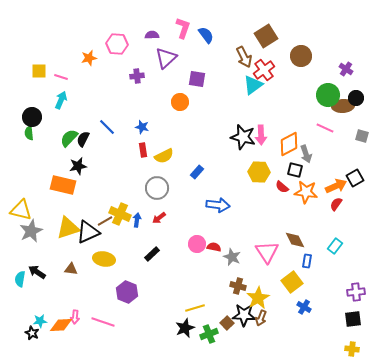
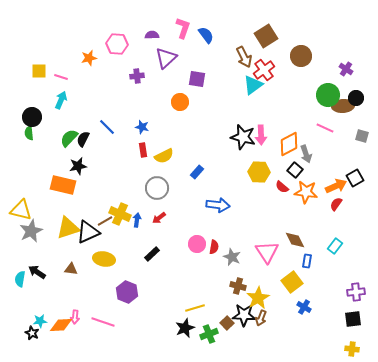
black square at (295, 170): rotated 28 degrees clockwise
red semicircle at (214, 247): rotated 88 degrees clockwise
